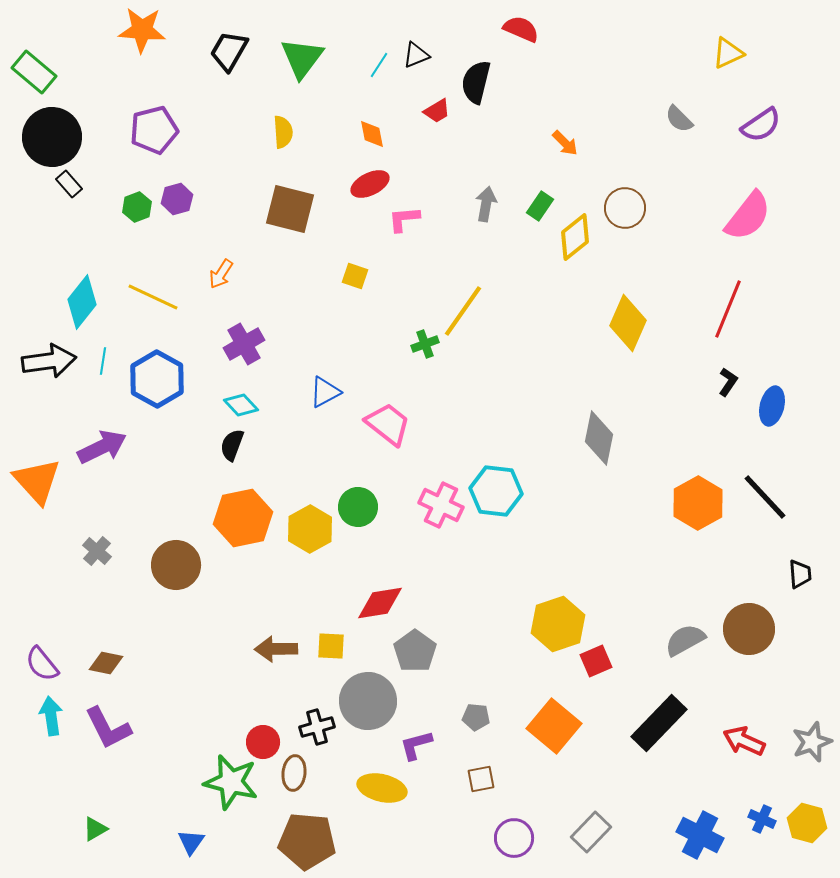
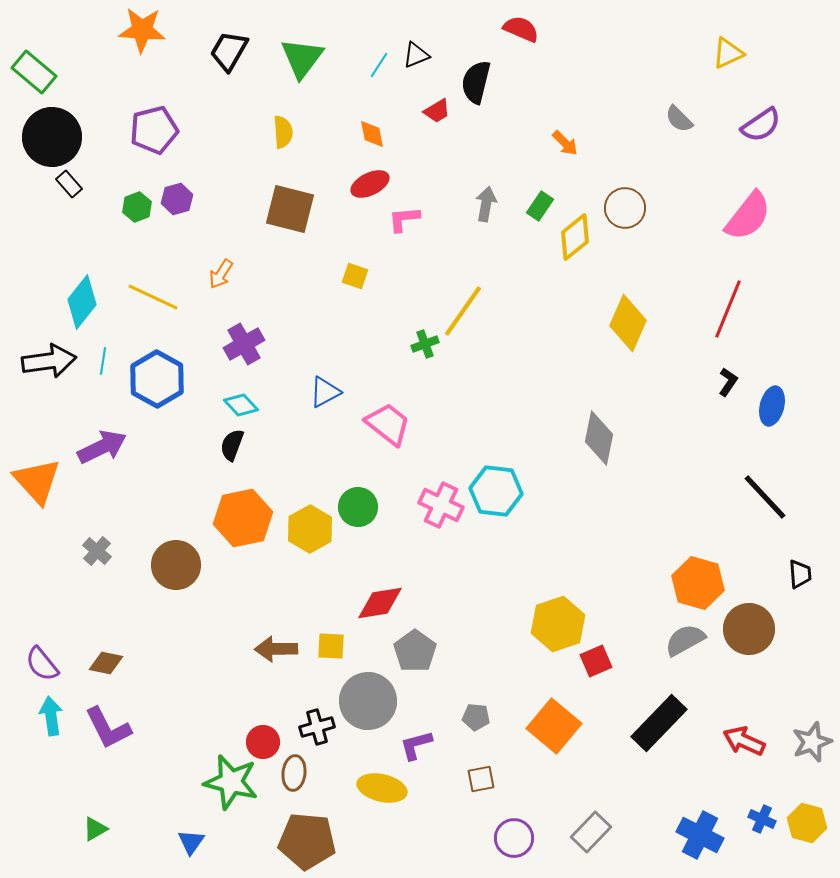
orange hexagon at (698, 503): moved 80 px down; rotated 15 degrees counterclockwise
